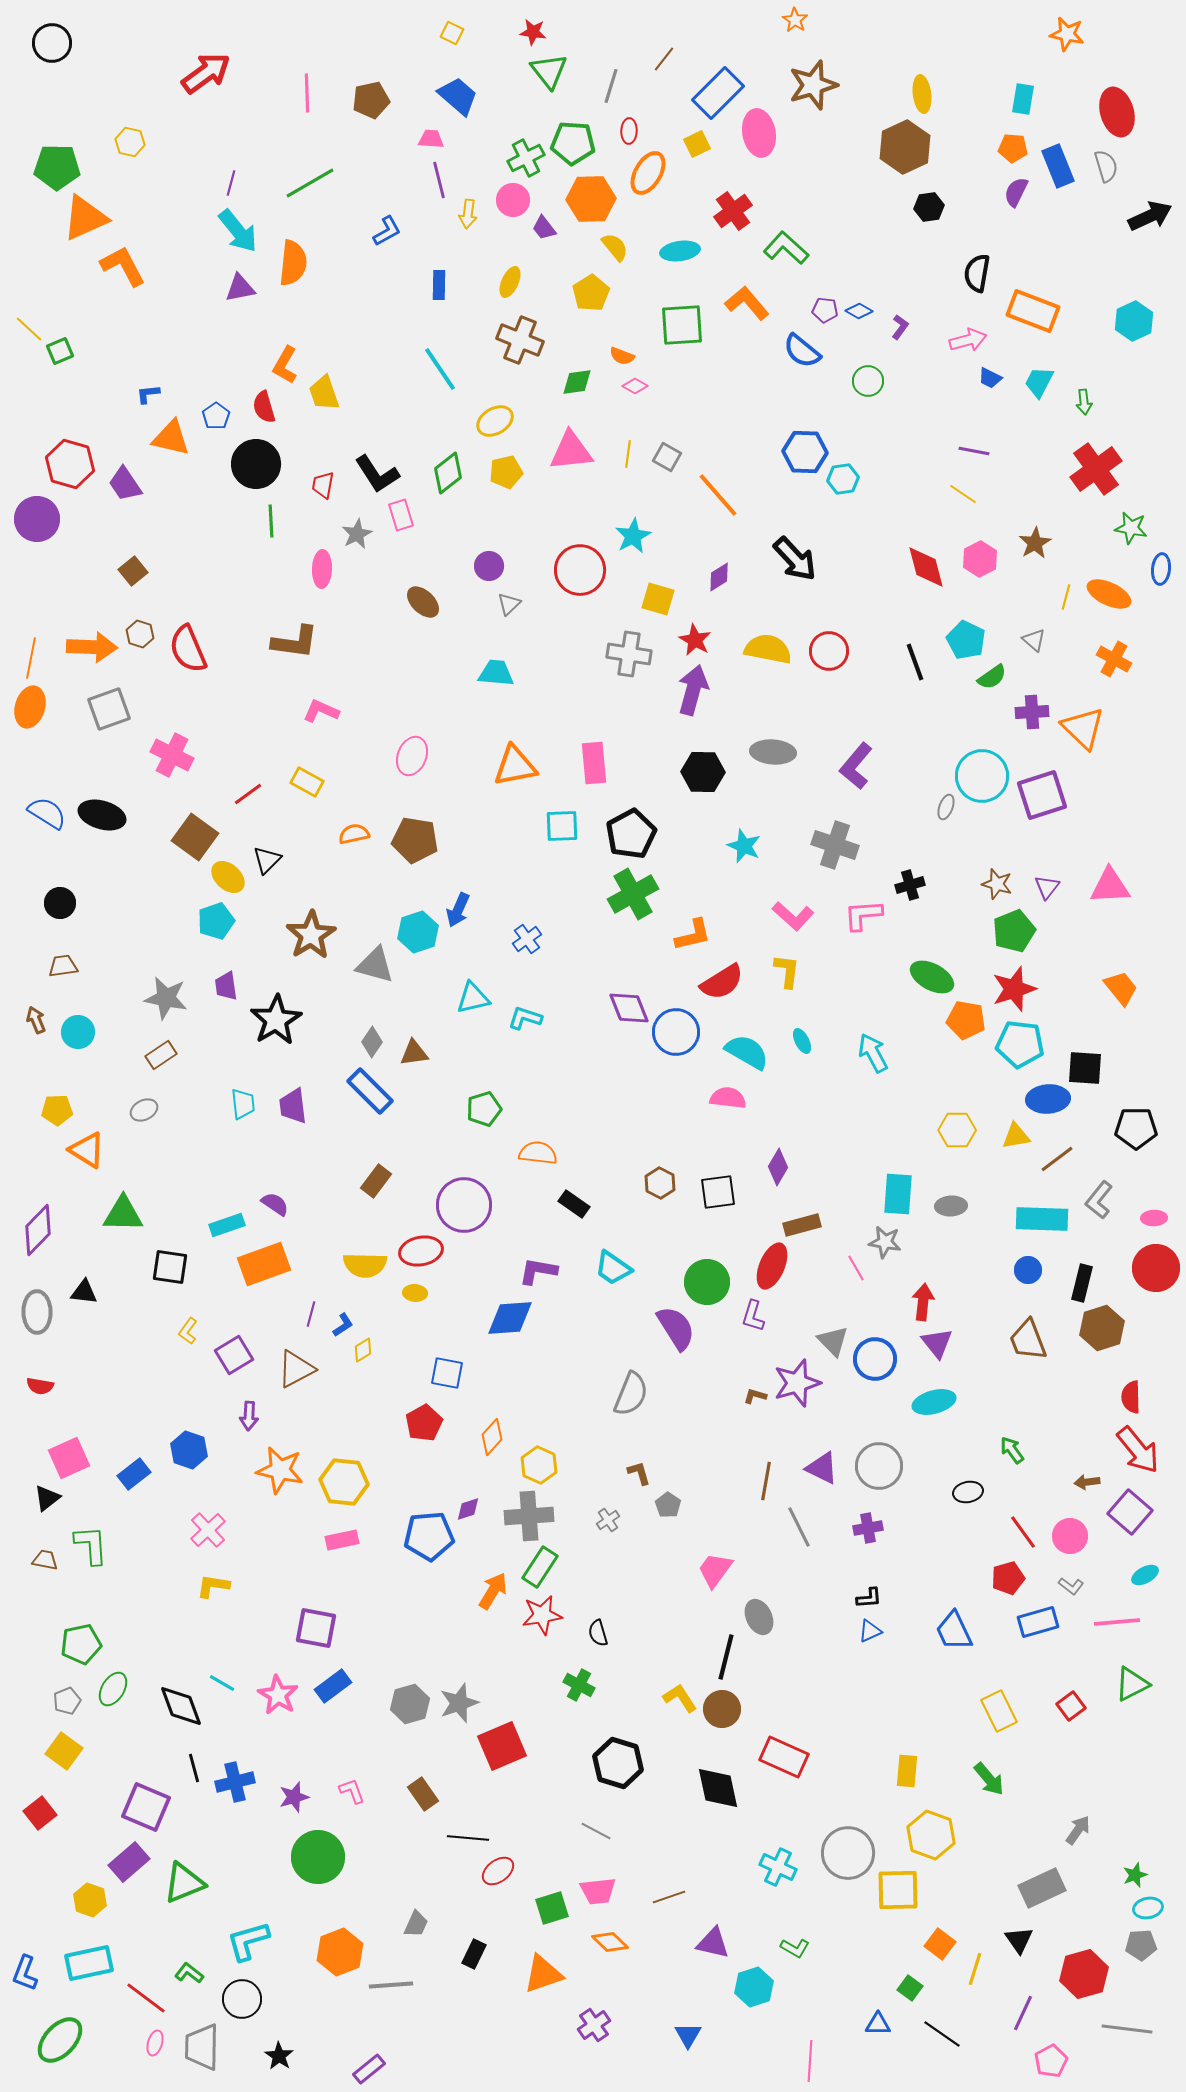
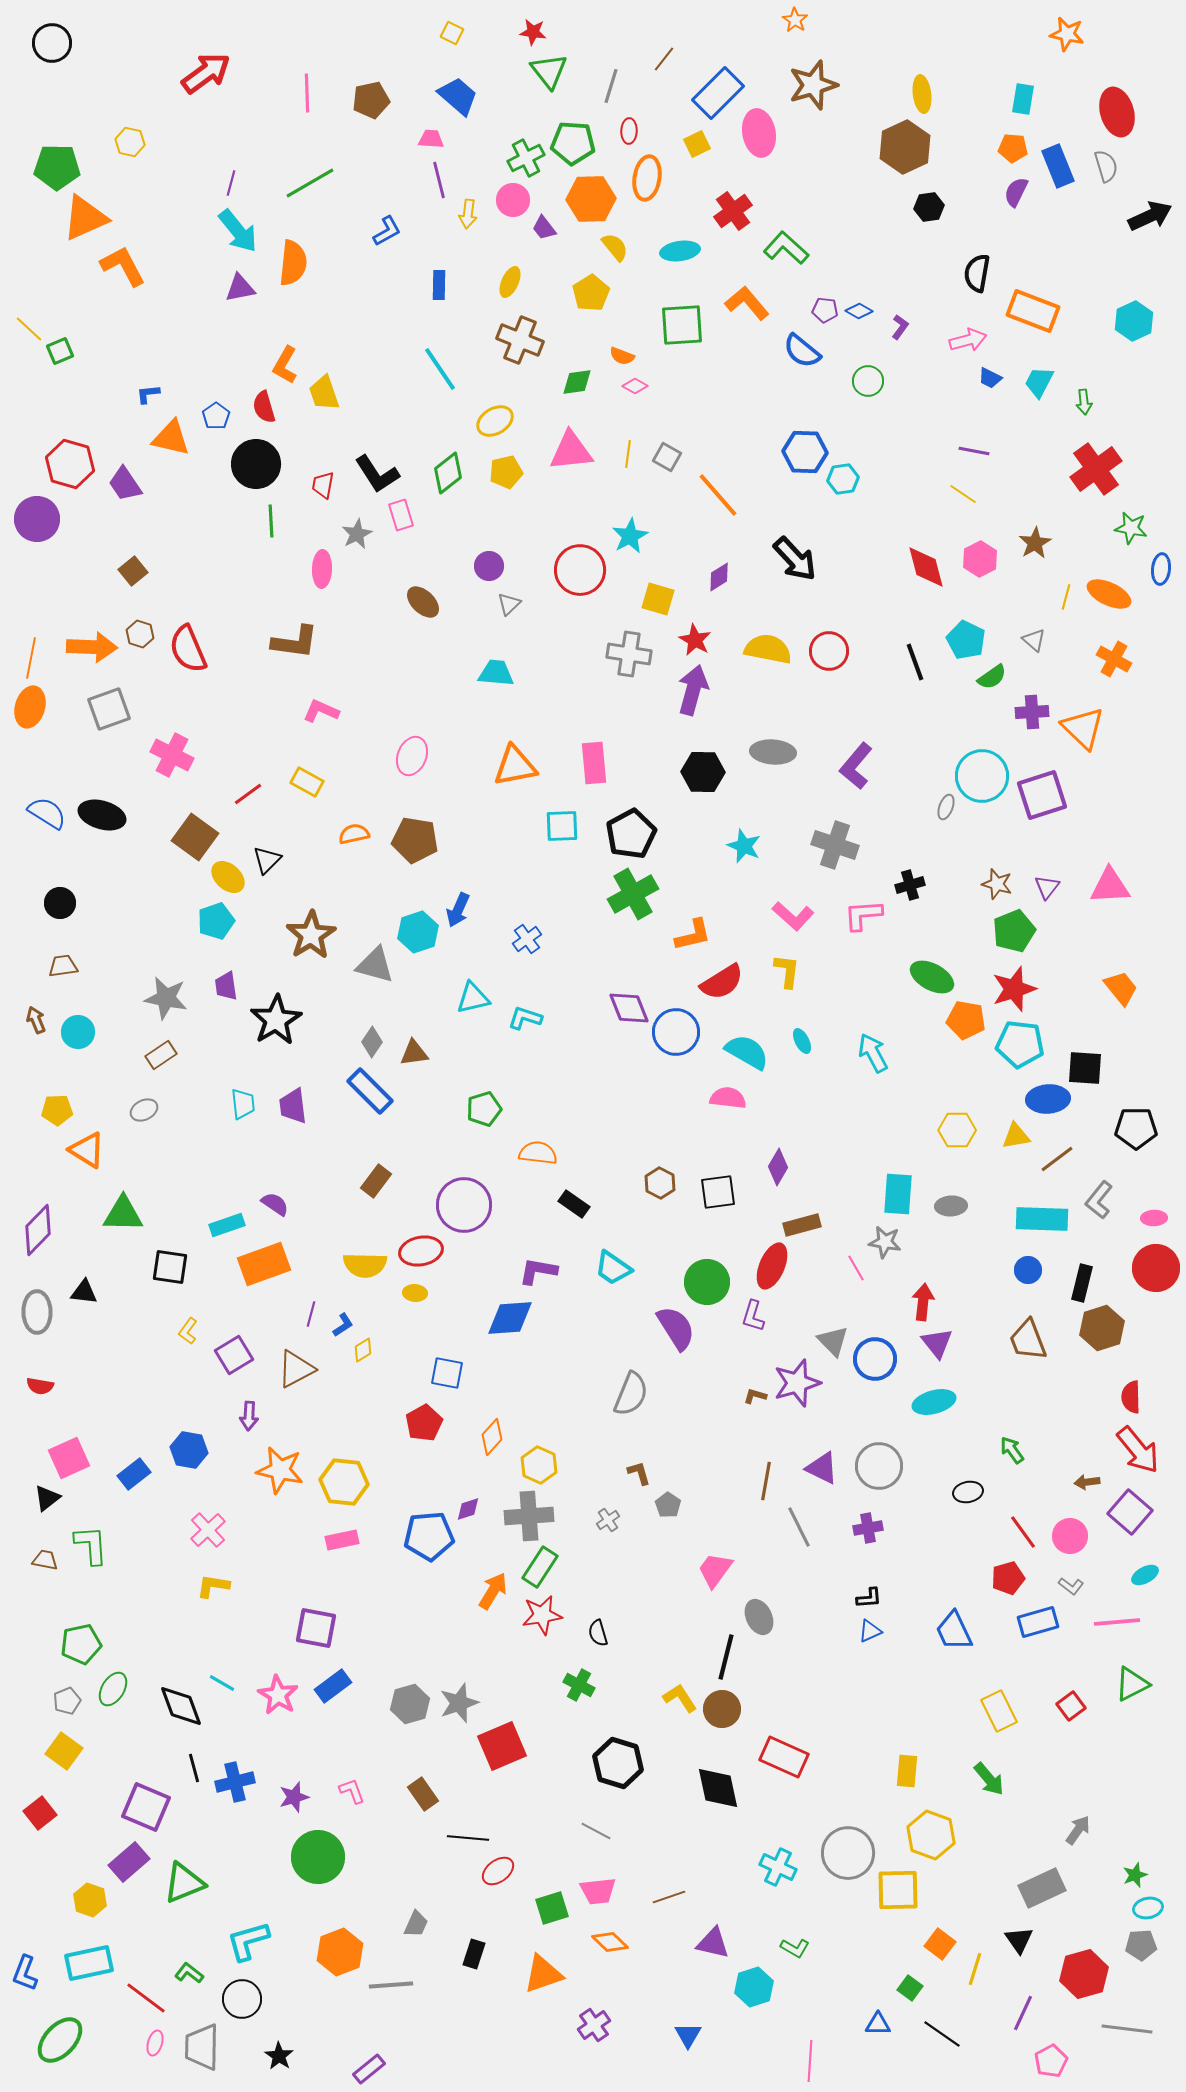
orange ellipse at (648, 173): moved 1 px left, 5 px down; rotated 21 degrees counterclockwise
cyan star at (633, 536): moved 3 px left
blue hexagon at (189, 1450): rotated 9 degrees counterclockwise
black rectangle at (474, 1954): rotated 8 degrees counterclockwise
